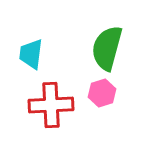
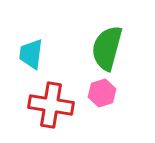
red cross: rotated 12 degrees clockwise
